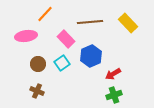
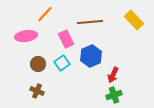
yellow rectangle: moved 6 px right, 3 px up
pink rectangle: rotated 18 degrees clockwise
red arrow: moved 1 px down; rotated 35 degrees counterclockwise
